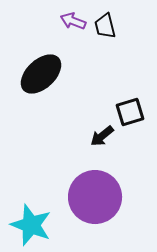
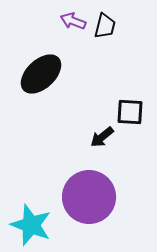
black trapezoid: rotated 152 degrees counterclockwise
black square: rotated 20 degrees clockwise
black arrow: moved 1 px down
purple circle: moved 6 px left
